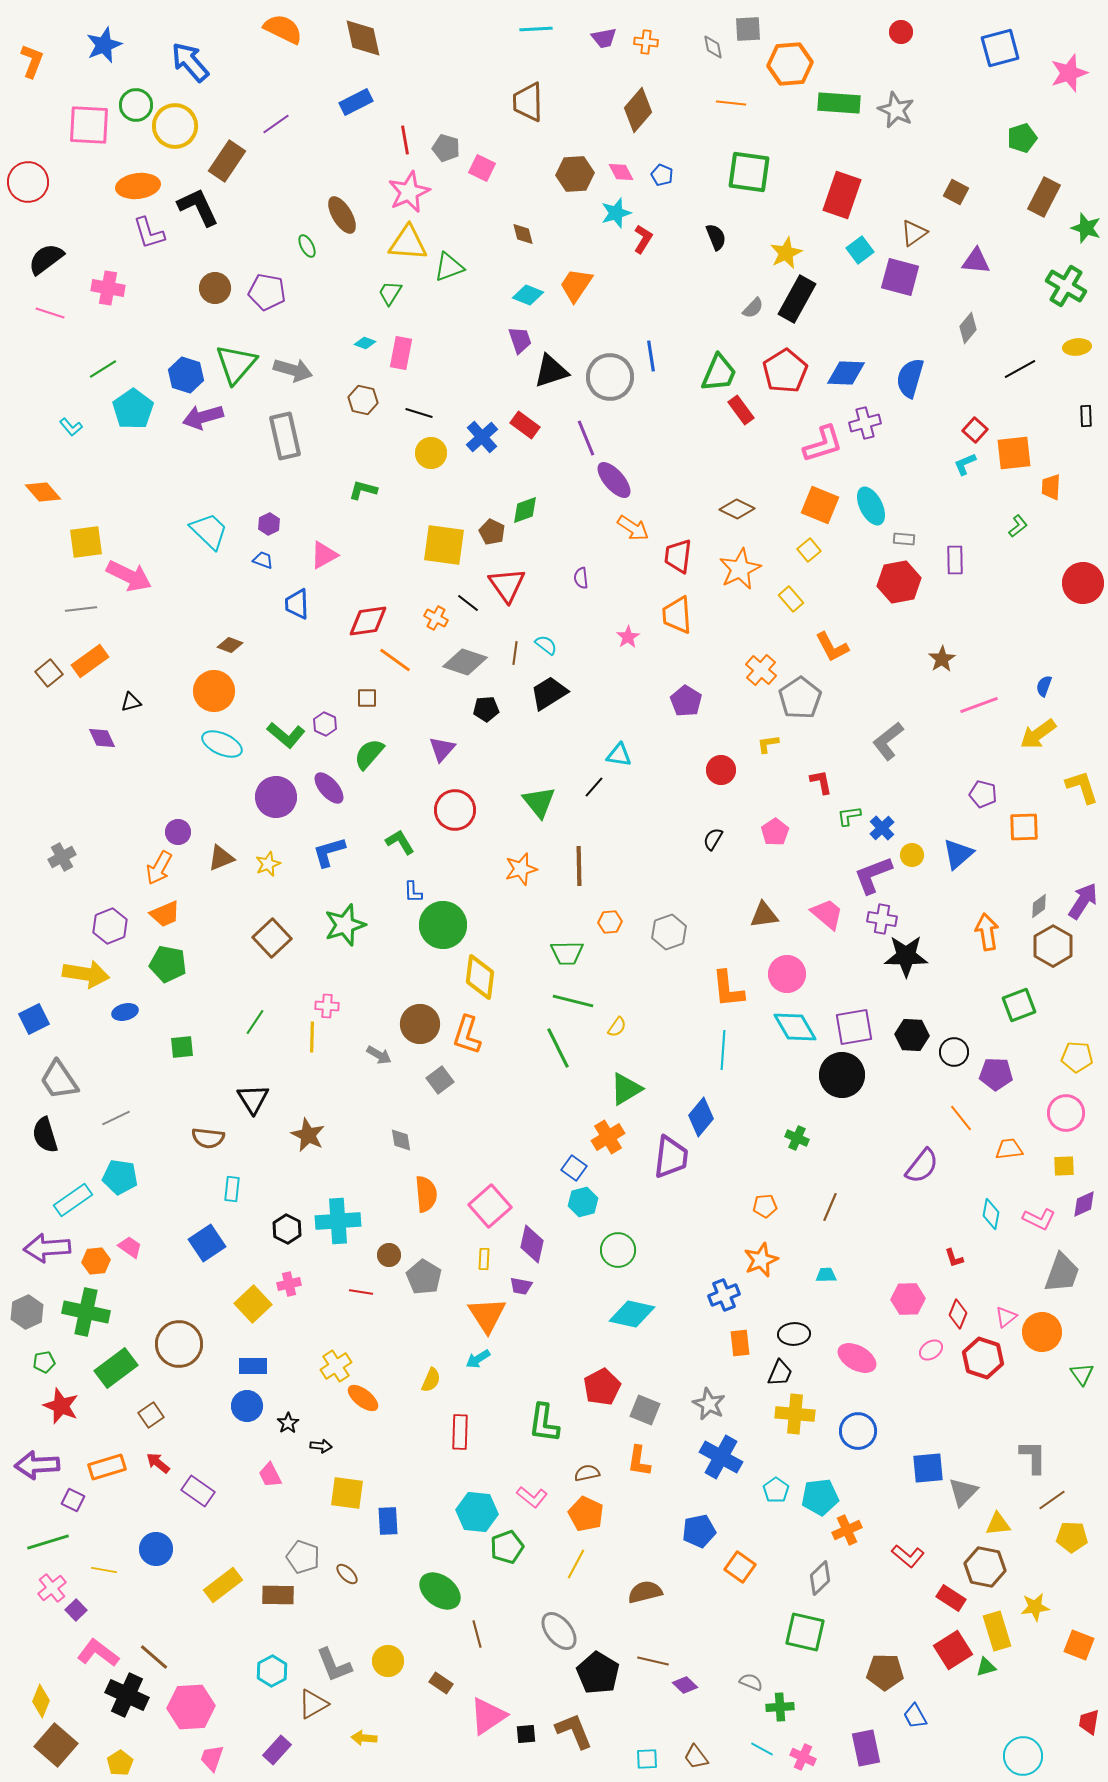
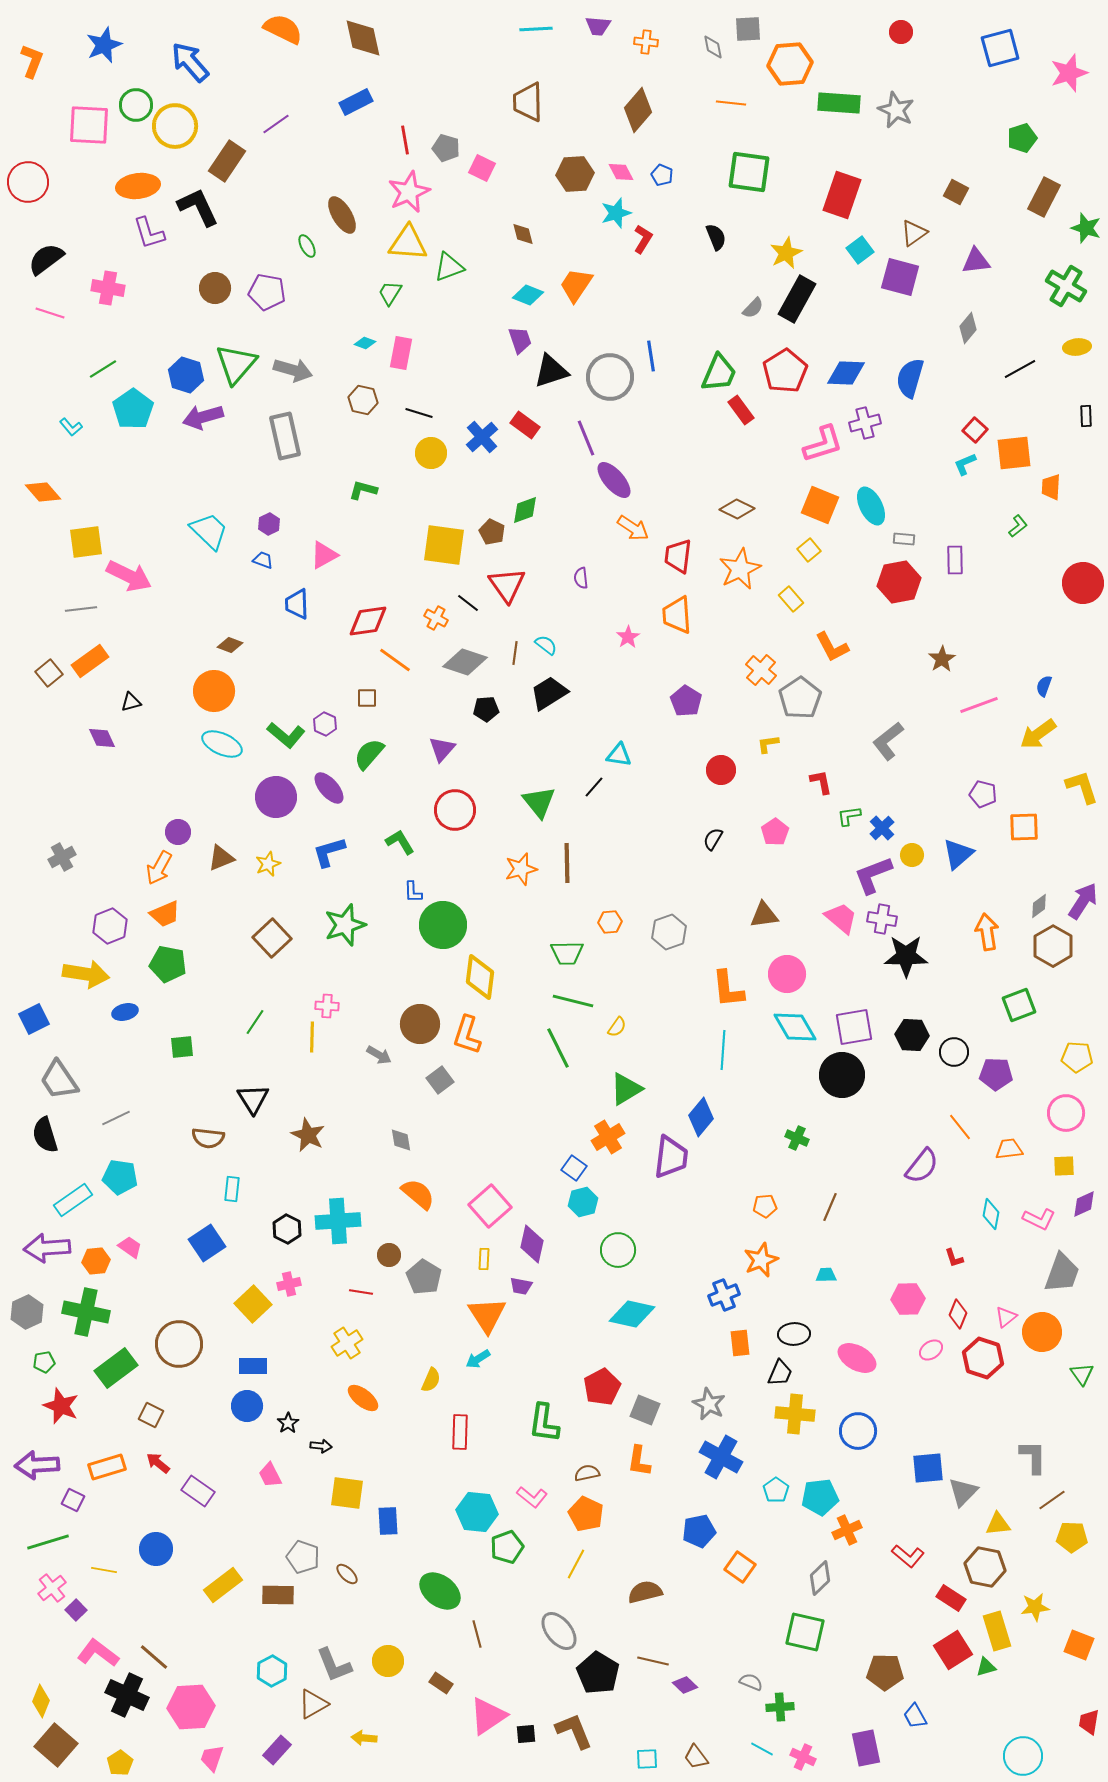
purple trapezoid at (604, 38): moved 6 px left, 12 px up; rotated 16 degrees clockwise
purple triangle at (976, 261): rotated 12 degrees counterclockwise
brown line at (579, 866): moved 12 px left, 3 px up
pink trapezoid at (827, 914): moved 14 px right, 4 px down
orange line at (961, 1118): moved 1 px left, 9 px down
orange semicircle at (426, 1194): moved 8 px left; rotated 45 degrees counterclockwise
yellow cross at (336, 1366): moved 11 px right, 23 px up
brown square at (151, 1415): rotated 30 degrees counterclockwise
